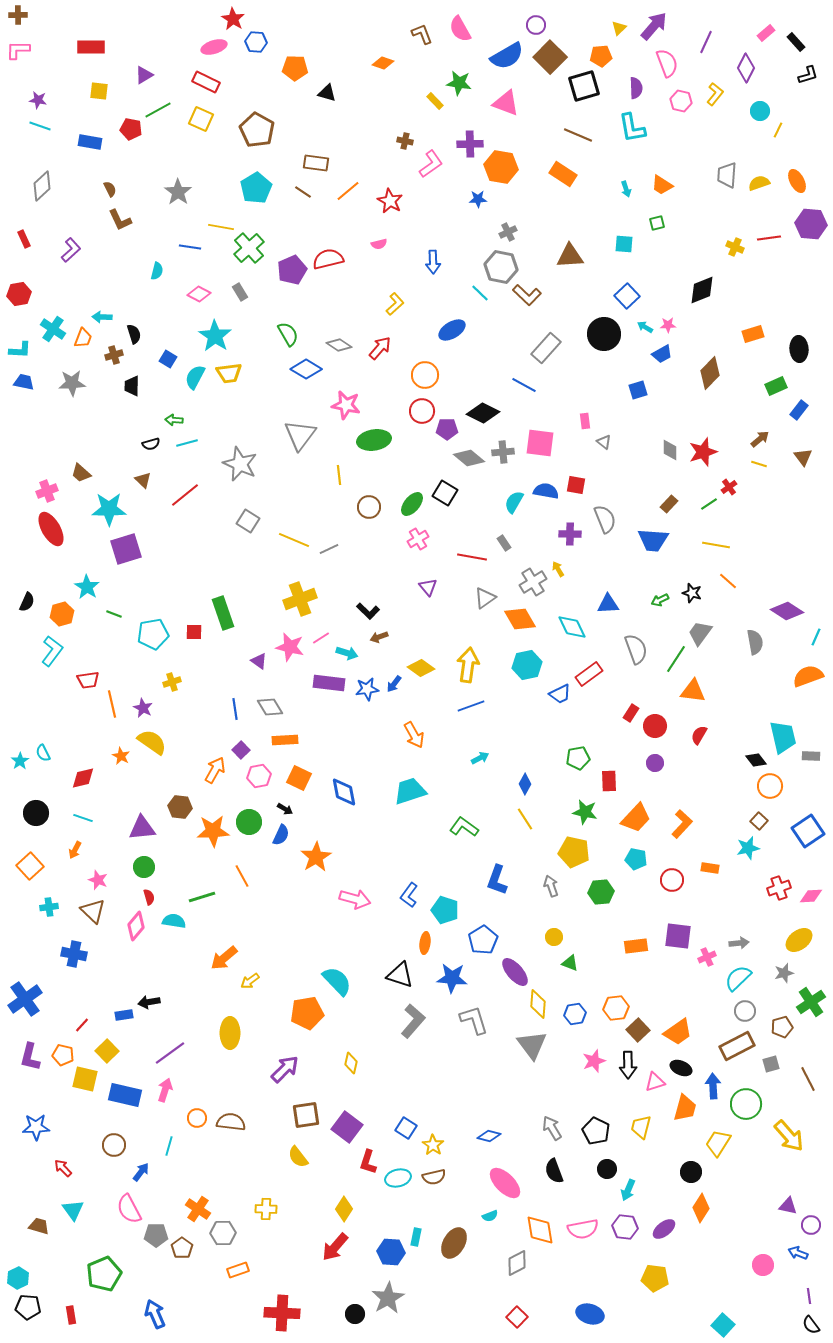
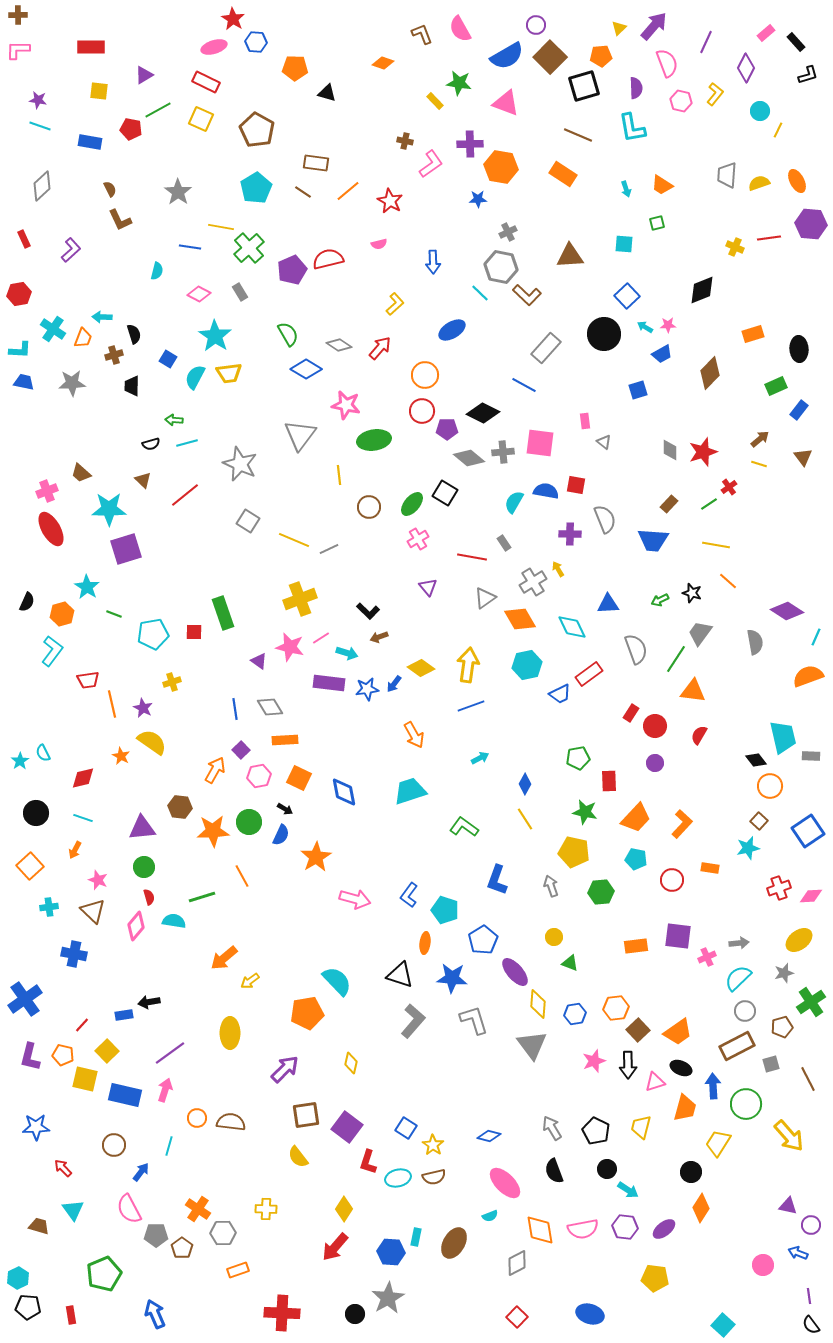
cyan arrow at (628, 1190): rotated 80 degrees counterclockwise
